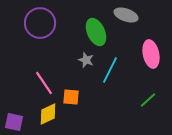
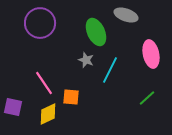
green line: moved 1 px left, 2 px up
purple square: moved 1 px left, 15 px up
